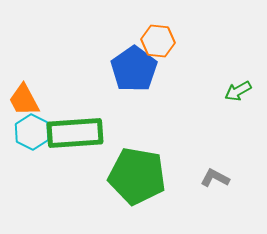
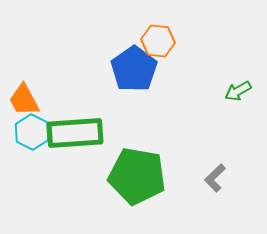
gray L-shape: rotated 72 degrees counterclockwise
